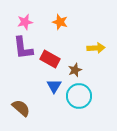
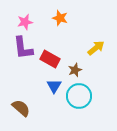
orange star: moved 4 px up
yellow arrow: rotated 36 degrees counterclockwise
